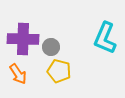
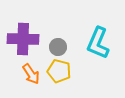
cyan L-shape: moved 7 px left, 5 px down
gray circle: moved 7 px right
orange arrow: moved 13 px right
